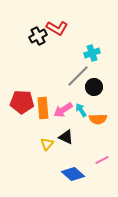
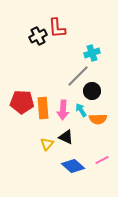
red L-shape: rotated 55 degrees clockwise
black circle: moved 2 px left, 4 px down
pink arrow: rotated 54 degrees counterclockwise
blue diamond: moved 8 px up
